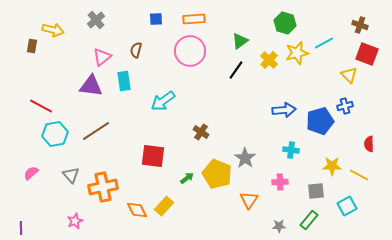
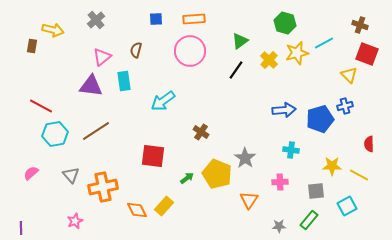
blue pentagon at (320, 121): moved 2 px up
